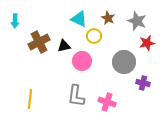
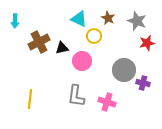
black triangle: moved 2 px left, 2 px down
gray circle: moved 8 px down
